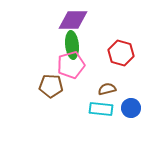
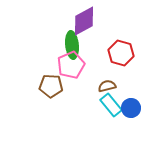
purple diamond: moved 11 px right, 1 px down; rotated 28 degrees counterclockwise
pink pentagon: rotated 8 degrees counterclockwise
brown semicircle: moved 3 px up
cyan rectangle: moved 10 px right, 4 px up; rotated 45 degrees clockwise
